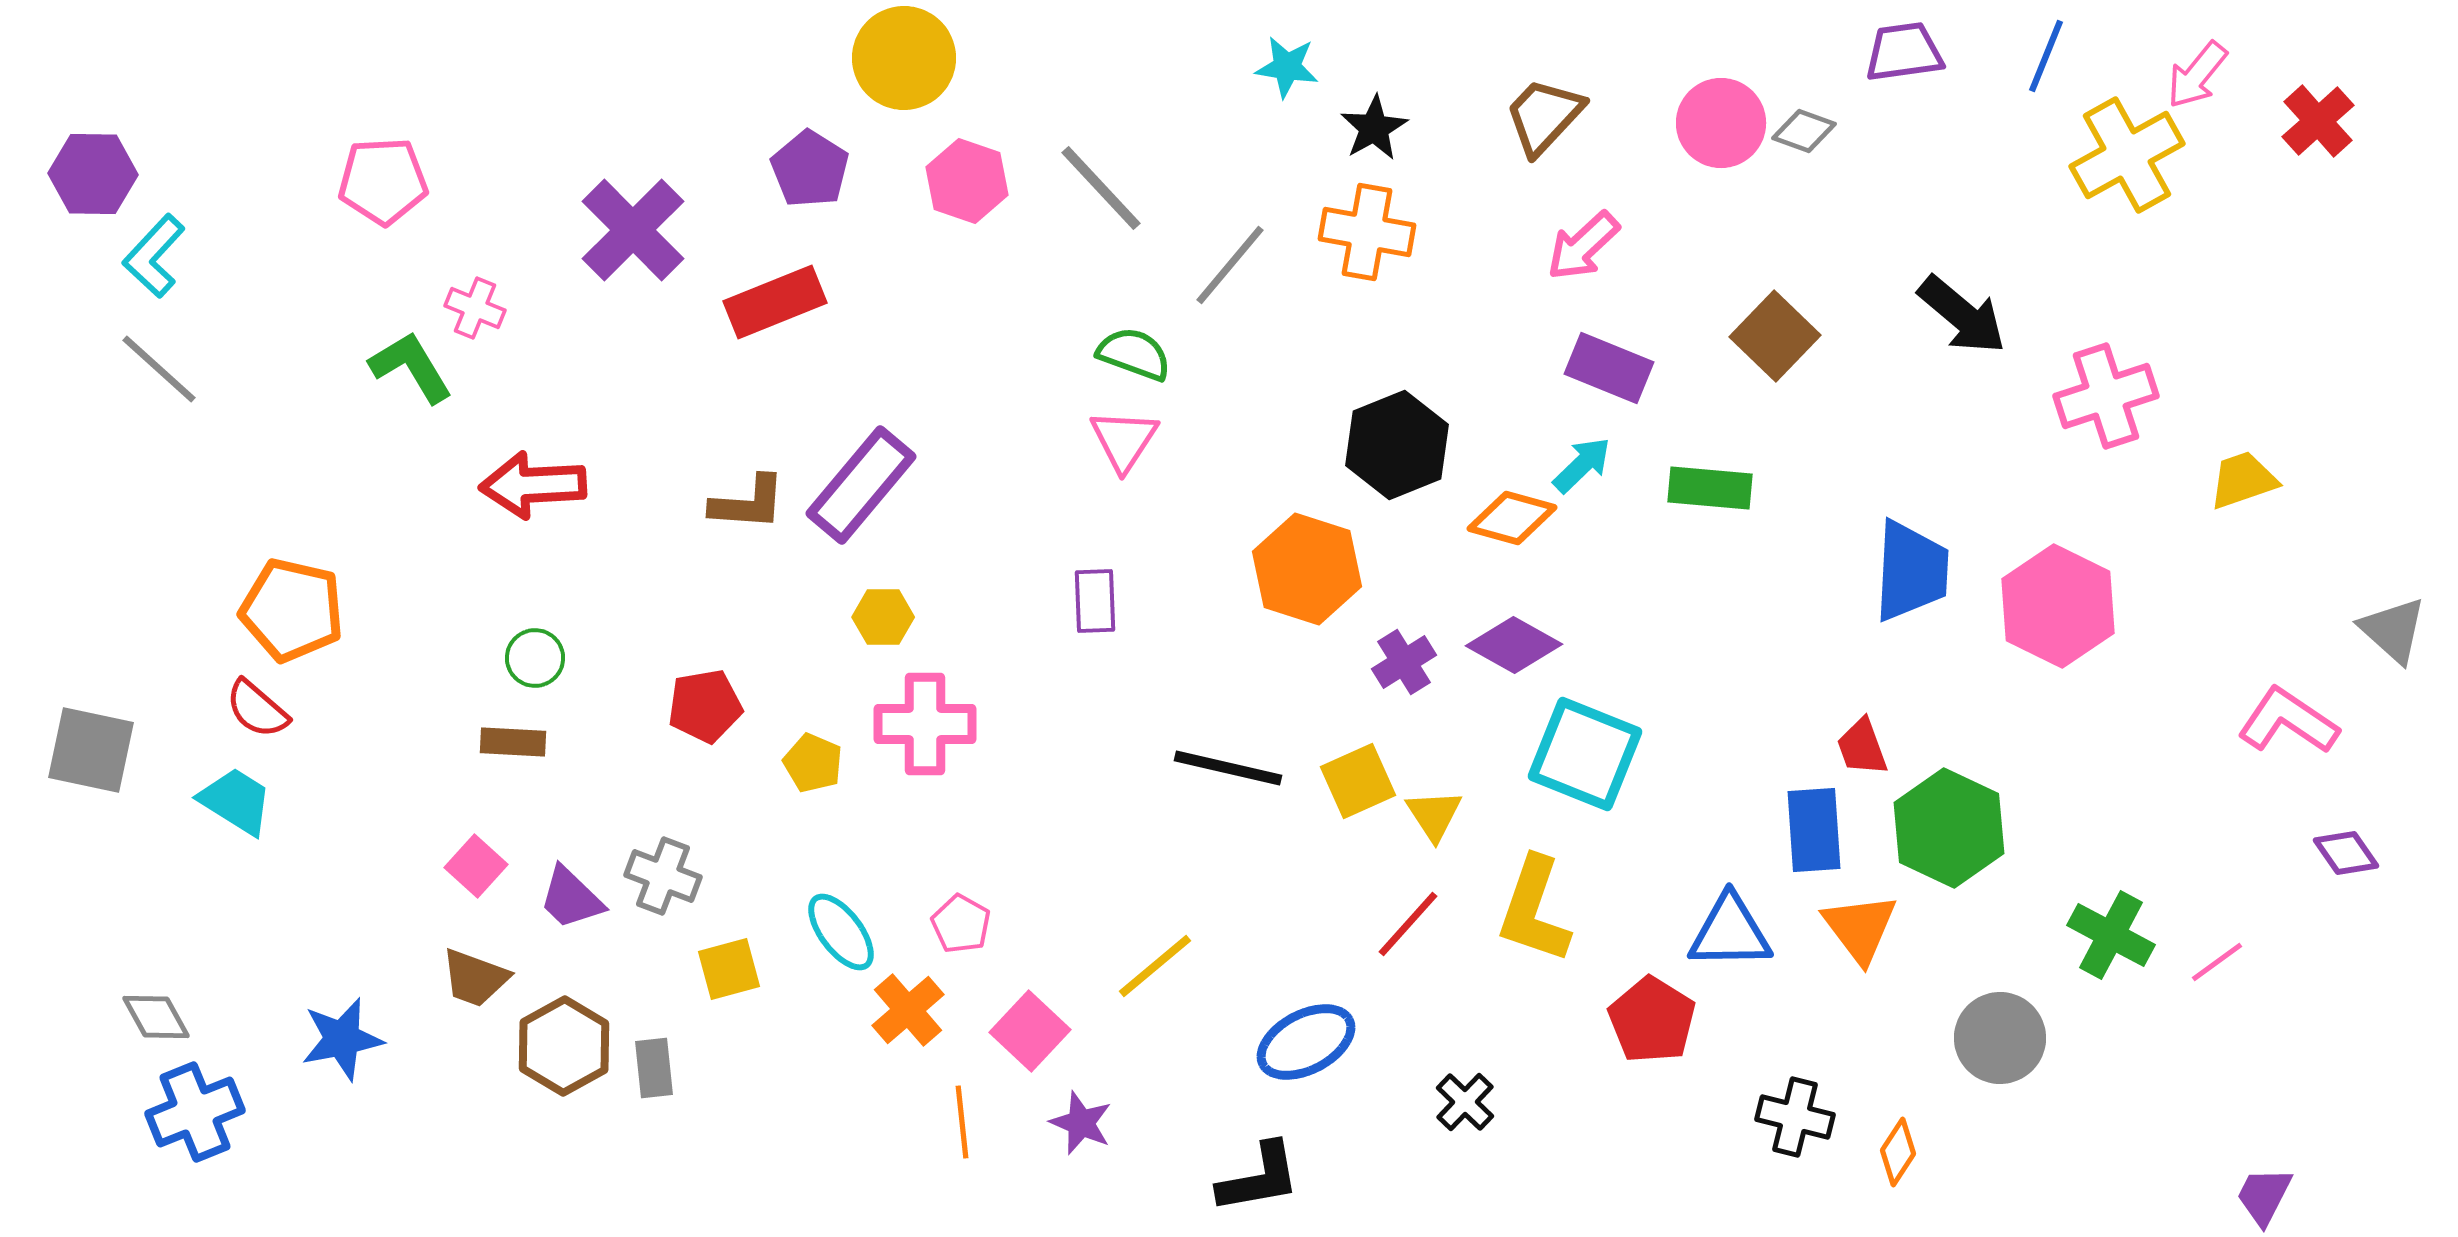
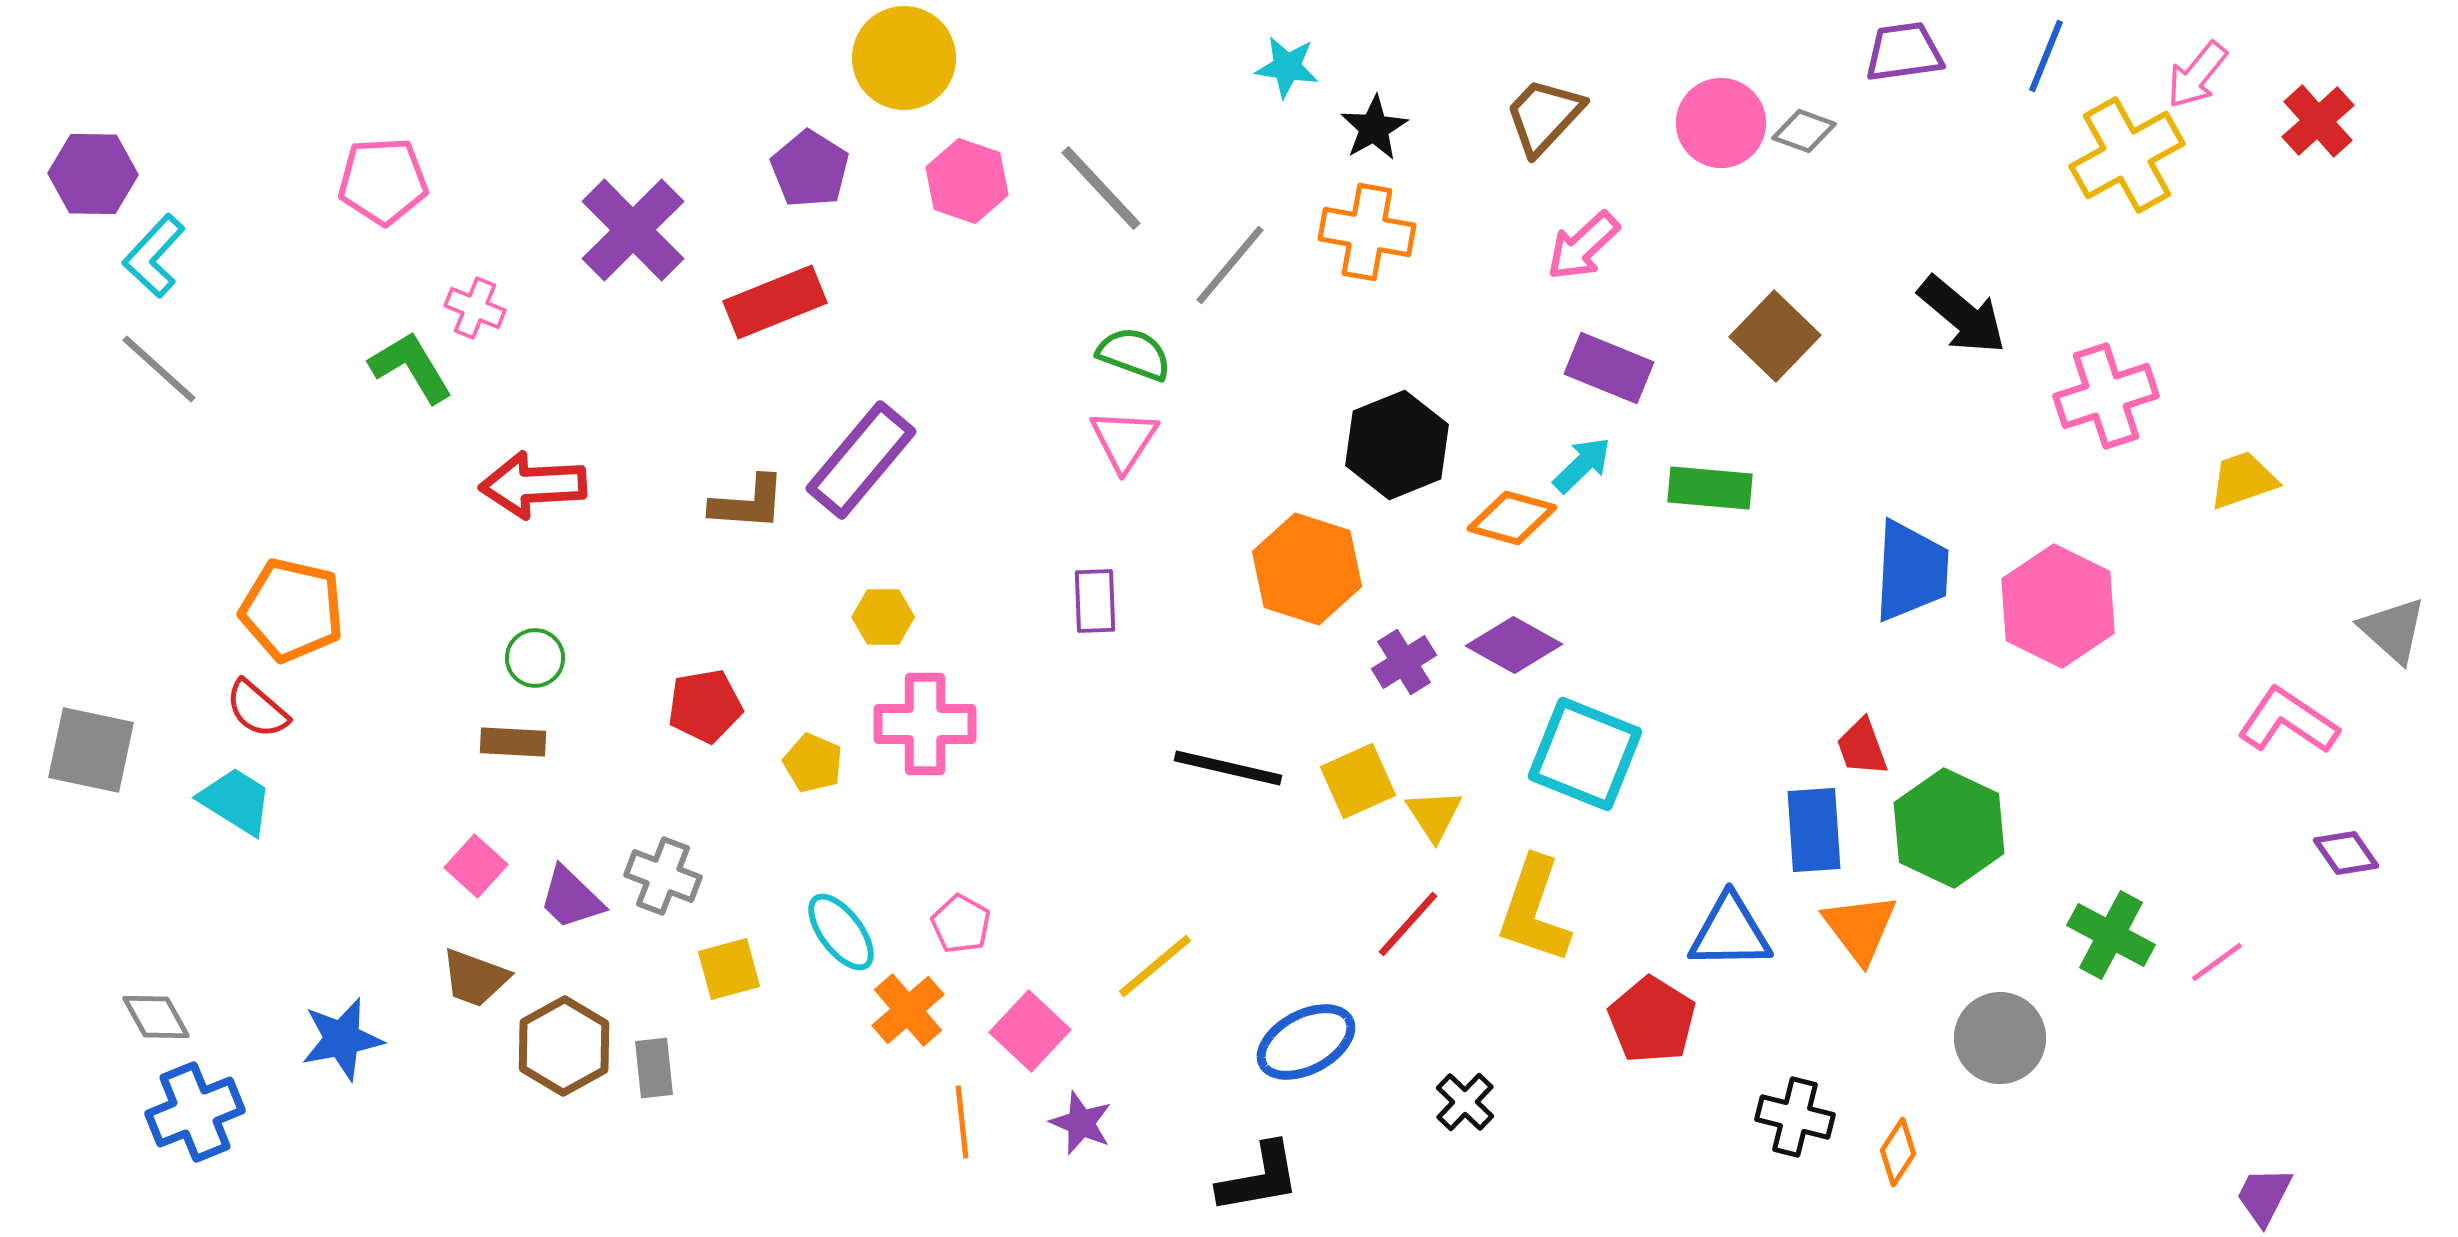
purple rectangle at (861, 485): moved 25 px up
